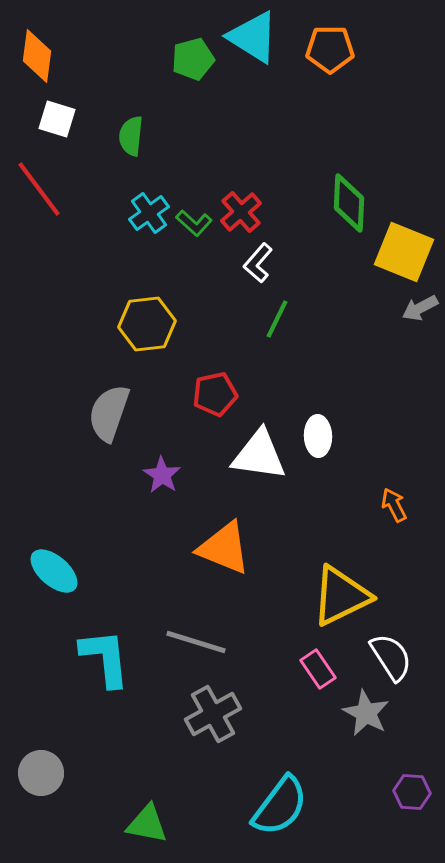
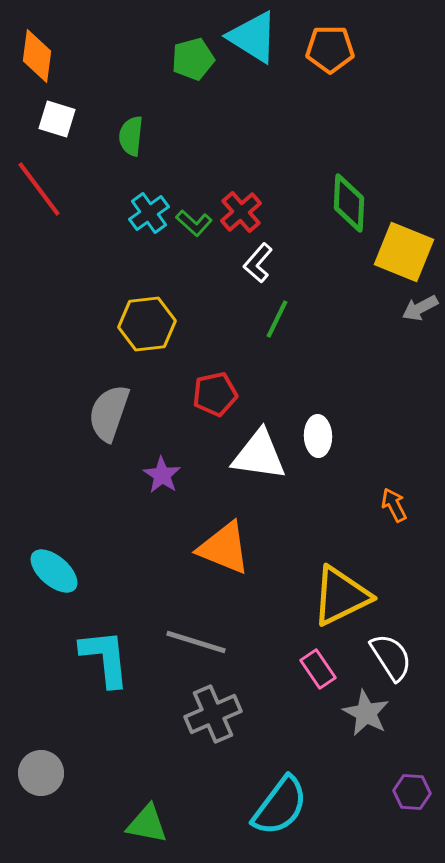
gray cross: rotated 6 degrees clockwise
